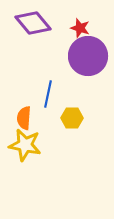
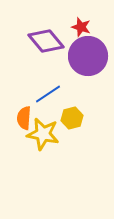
purple diamond: moved 13 px right, 18 px down
red star: moved 1 px right, 1 px up
blue line: rotated 44 degrees clockwise
yellow hexagon: rotated 15 degrees counterclockwise
yellow star: moved 18 px right, 11 px up
